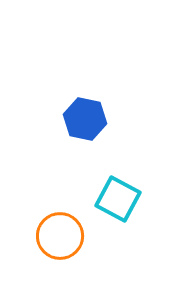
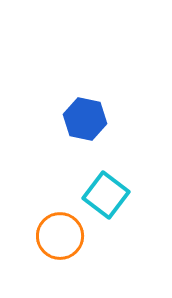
cyan square: moved 12 px left, 4 px up; rotated 9 degrees clockwise
